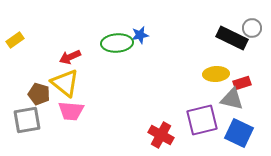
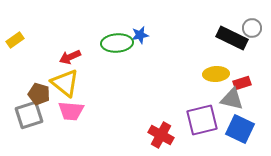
gray square: moved 2 px right, 5 px up; rotated 8 degrees counterclockwise
blue square: moved 1 px right, 4 px up
